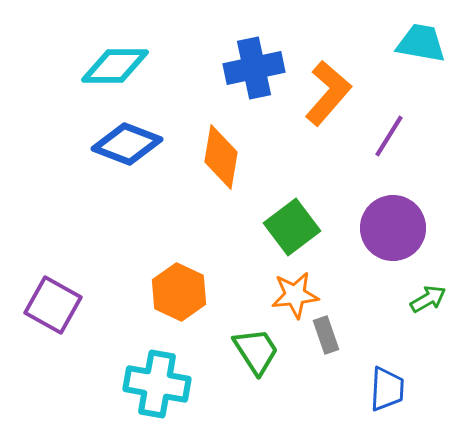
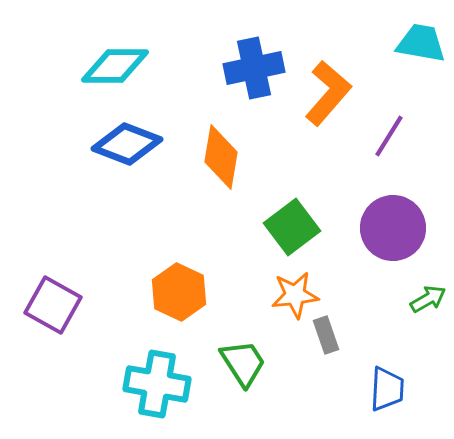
green trapezoid: moved 13 px left, 12 px down
